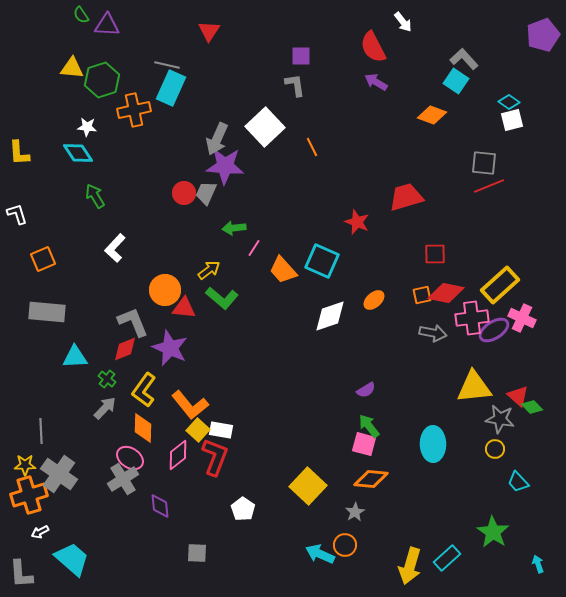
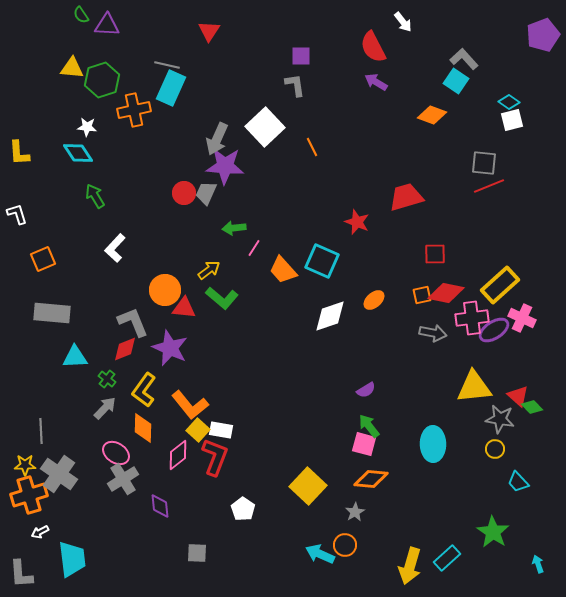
gray rectangle at (47, 312): moved 5 px right, 1 px down
pink ellipse at (130, 458): moved 14 px left, 5 px up
cyan trapezoid at (72, 559): rotated 42 degrees clockwise
